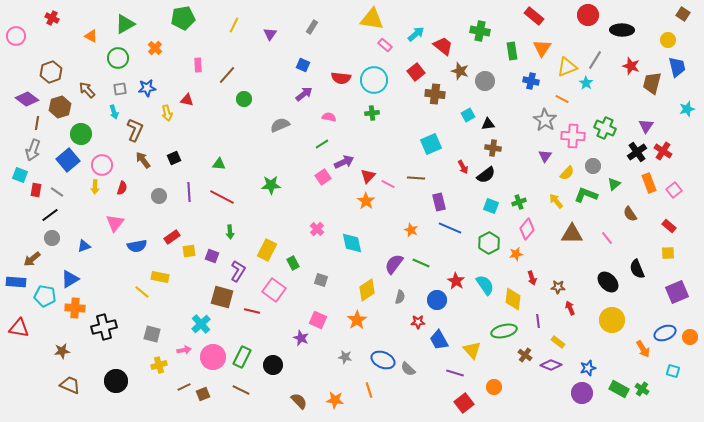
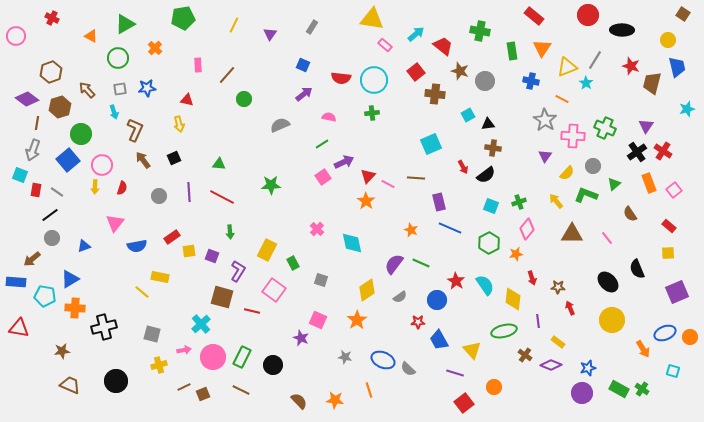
yellow arrow at (167, 113): moved 12 px right, 11 px down
gray semicircle at (400, 297): rotated 40 degrees clockwise
